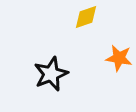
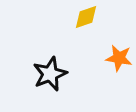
black star: moved 1 px left
